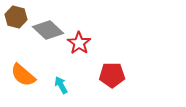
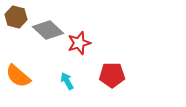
red star: rotated 20 degrees clockwise
orange semicircle: moved 5 px left, 1 px down
cyan arrow: moved 6 px right, 4 px up
